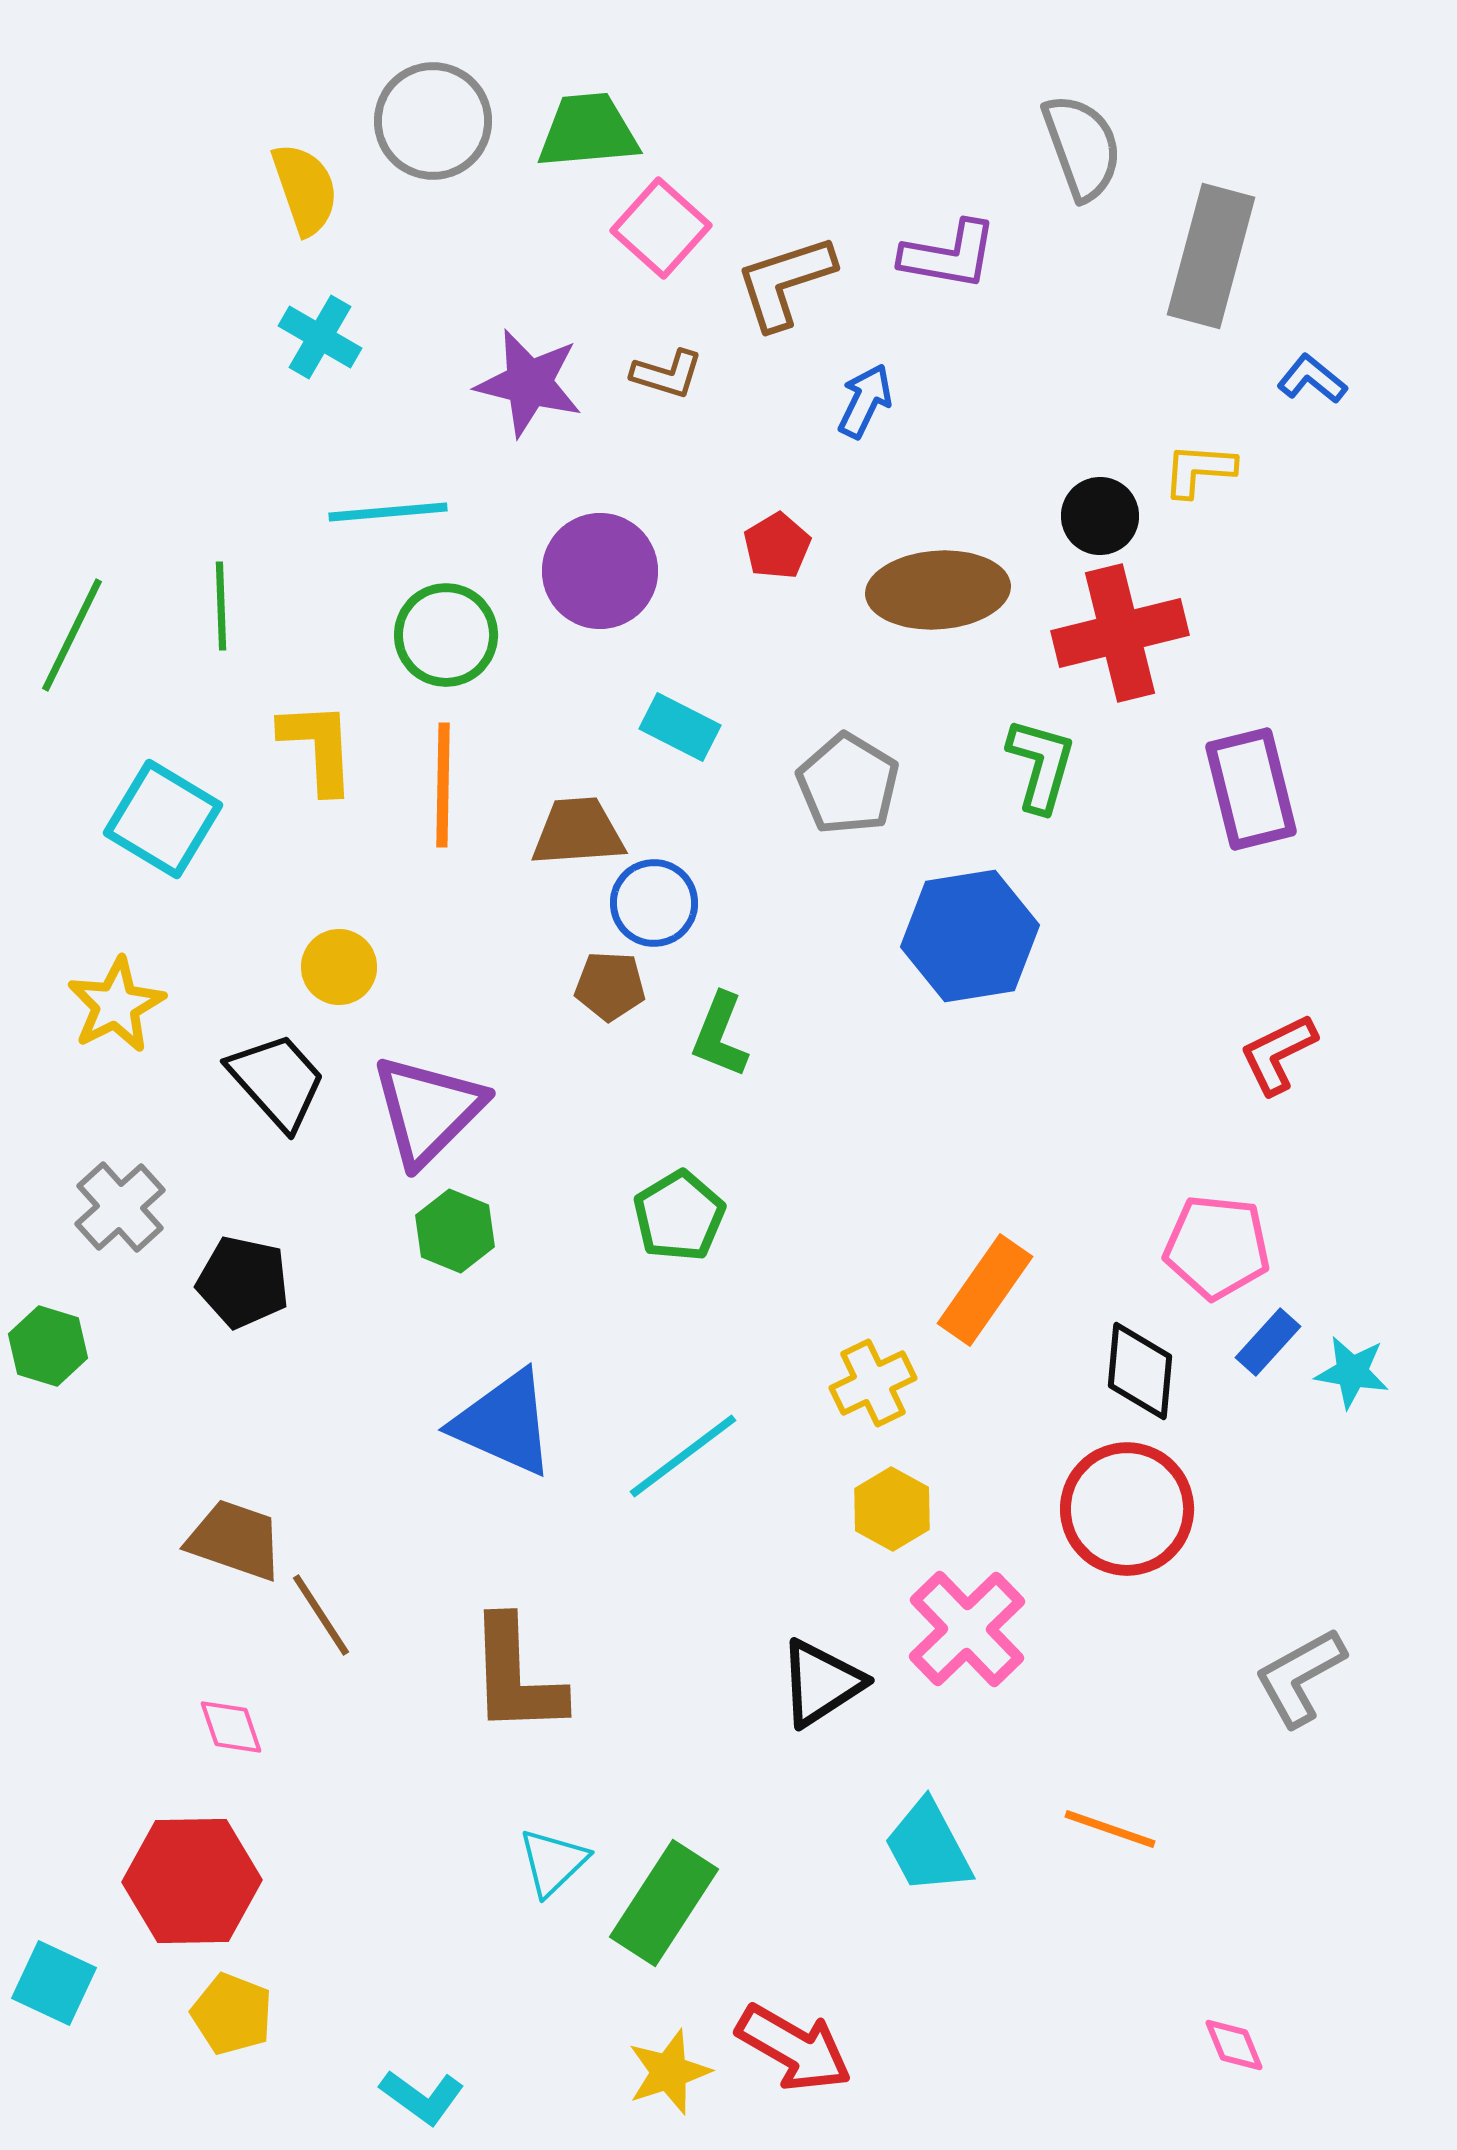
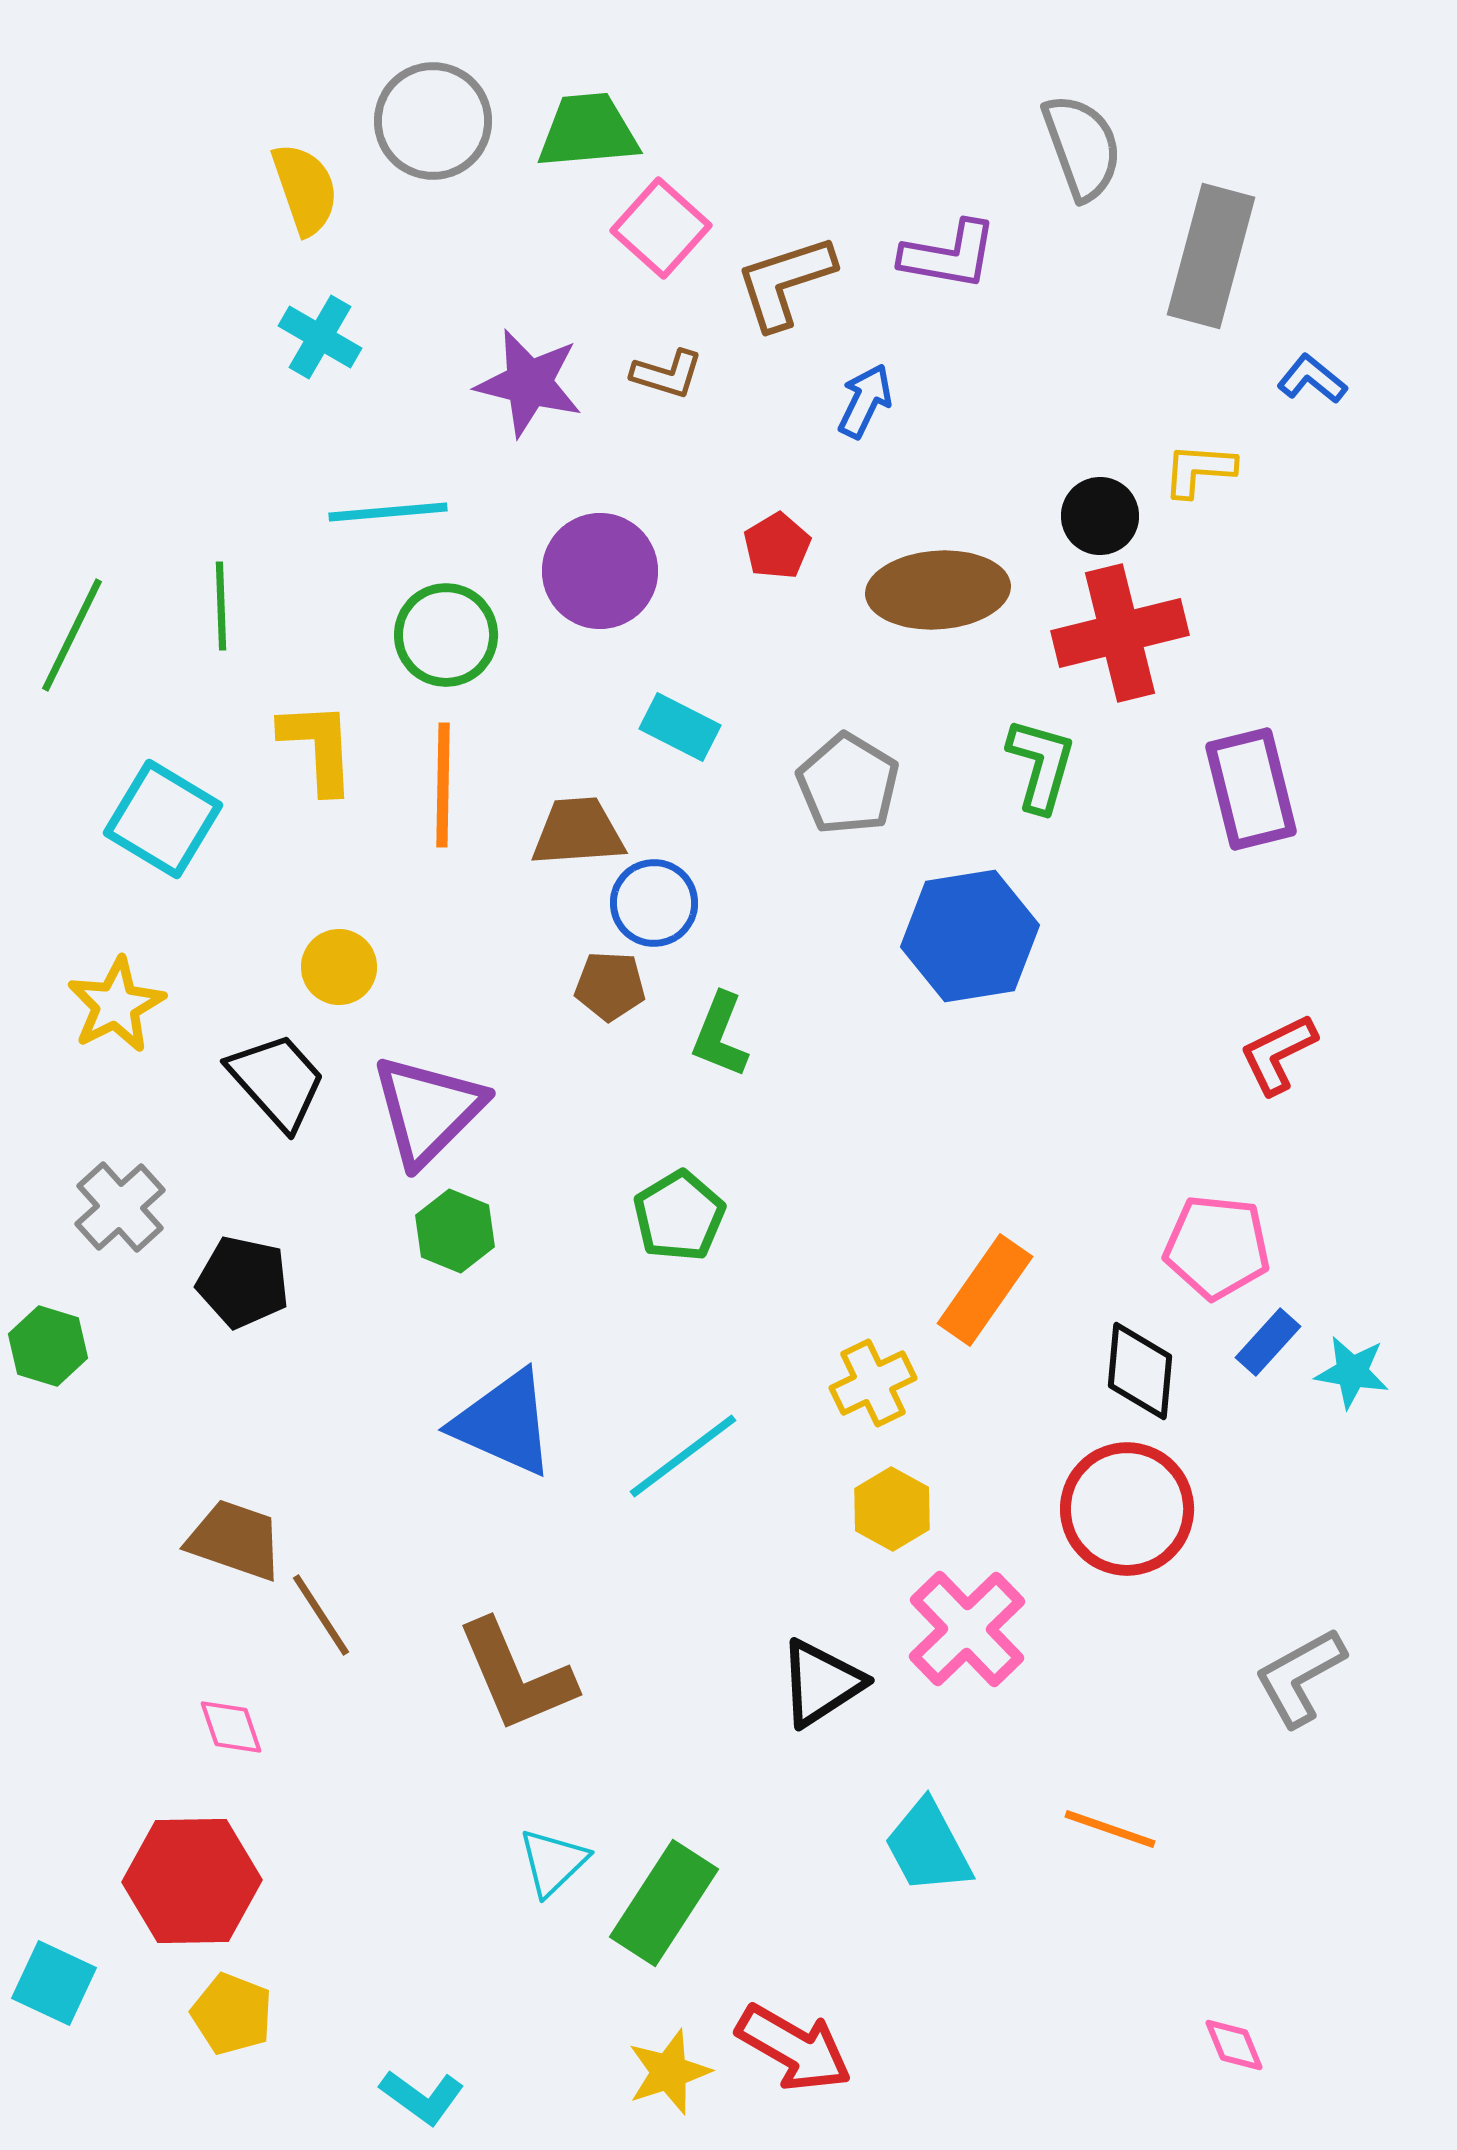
brown L-shape at (516, 1676): rotated 21 degrees counterclockwise
